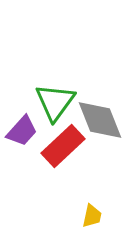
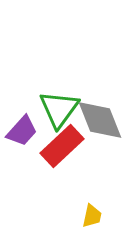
green triangle: moved 4 px right, 7 px down
red rectangle: moved 1 px left
